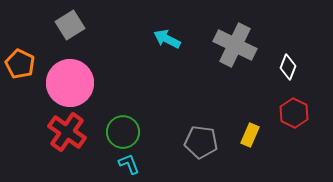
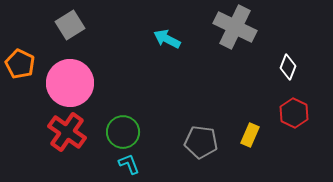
gray cross: moved 18 px up
